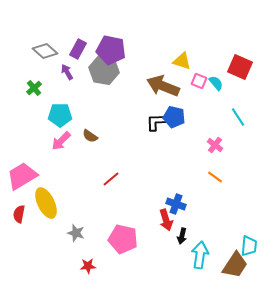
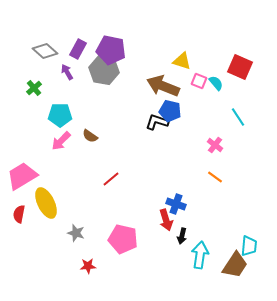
blue pentagon: moved 4 px left, 6 px up
black L-shape: rotated 20 degrees clockwise
